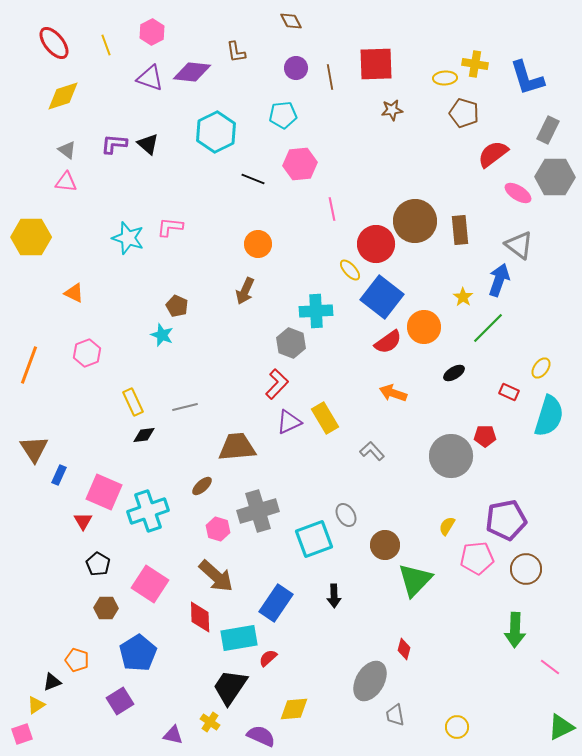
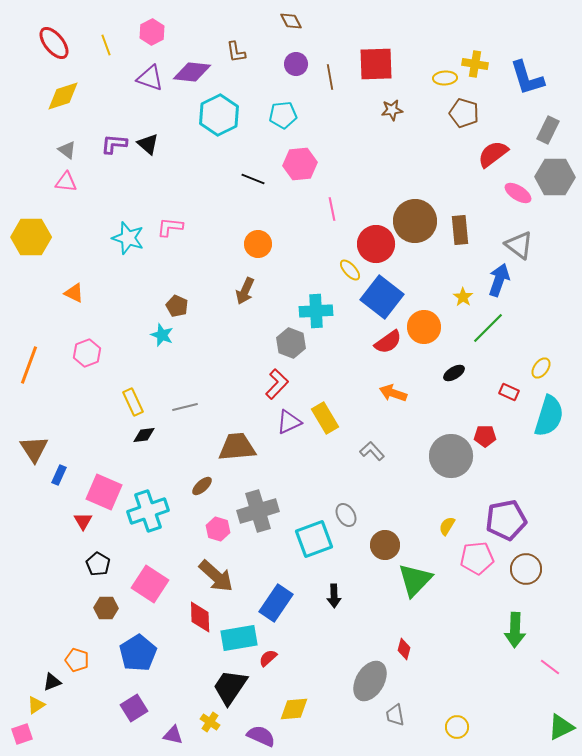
purple circle at (296, 68): moved 4 px up
cyan hexagon at (216, 132): moved 3 px right, 17 px up
purple square at (120, 701): moved 14 px right, 7 px down
